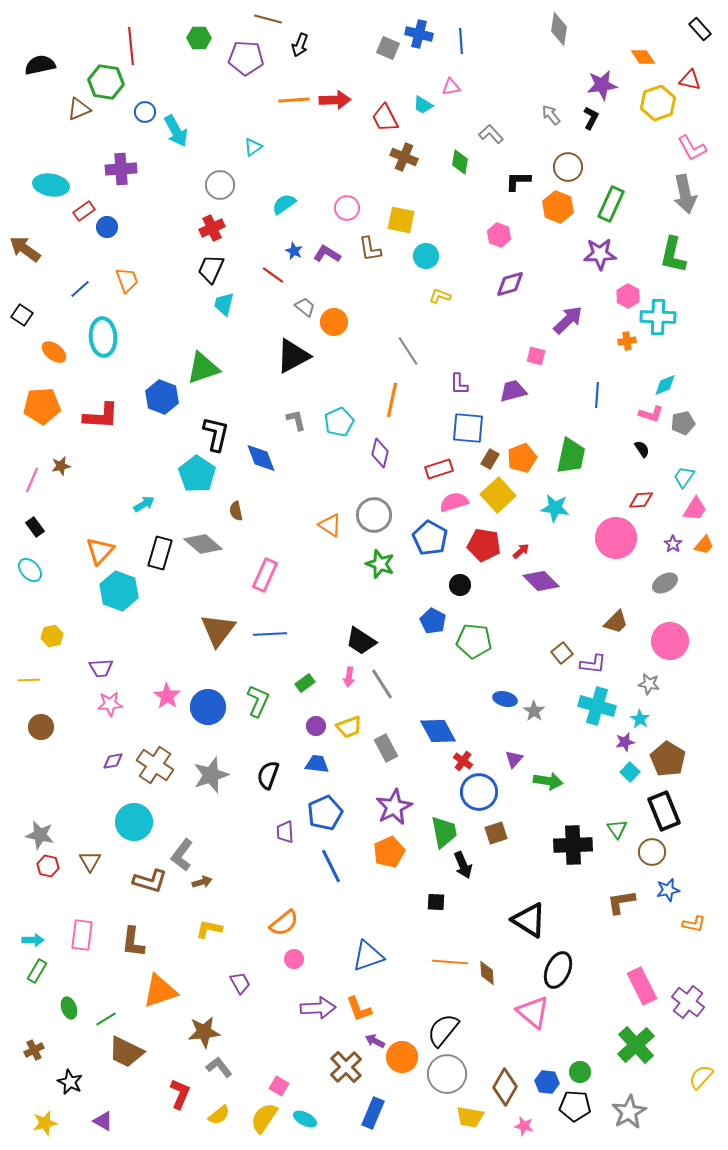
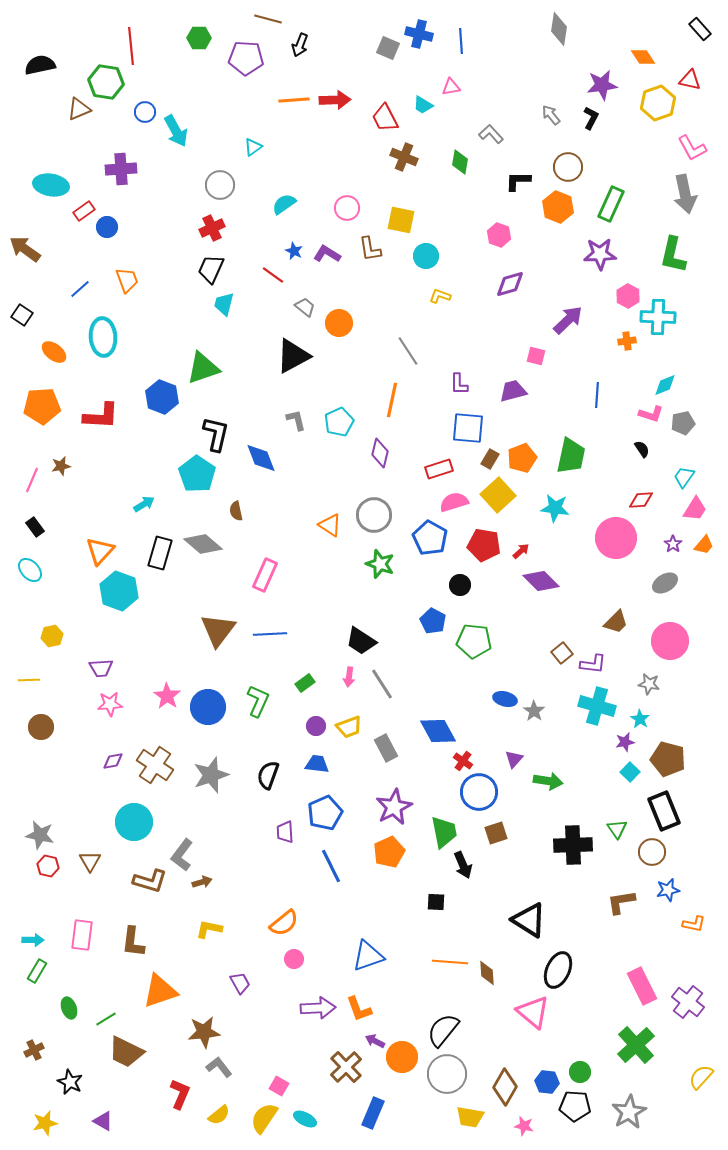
orange circle at (334, 322): moved 5 px right, 1 px down
brown pentagon at (668, 759): rotated 16 degrees counterclockwise
